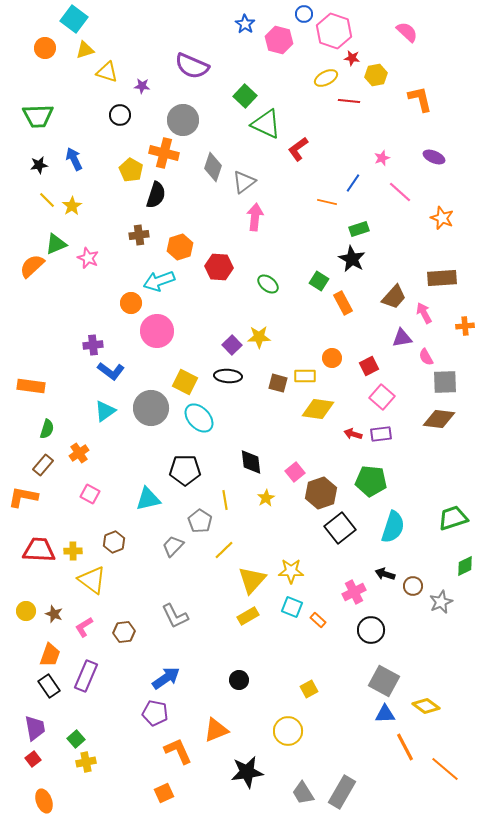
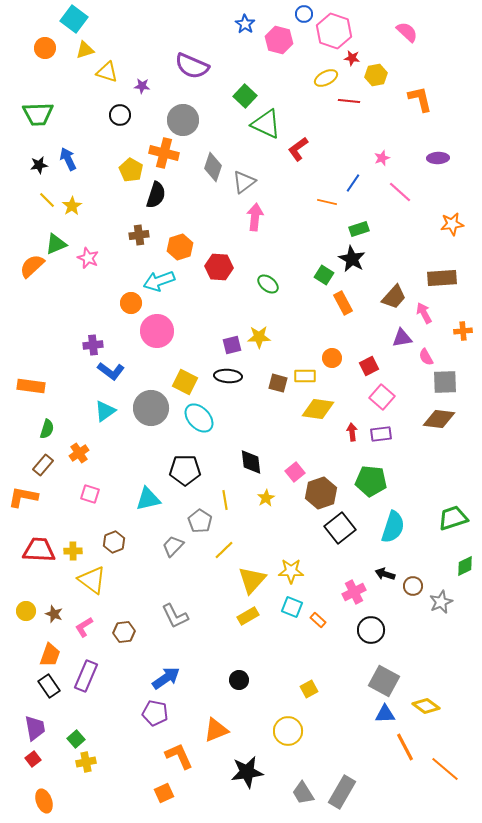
green trapezoid at (38, 116): moved 2 px up
purple ellipse at (434, 157): moved 4 px right, 1 px down; rotated 25 degrees counterclockwise
blue arrow at (74, 159): moved 6 px left
orange star at (442, 218): moved 10 px right, 6 px down; rotated 30 degrees counterclockwise
green square at (319, 281): moved 5 px right, 6 px up
orange cross at (465, 326): moved 2 px left, 5 px down
purple square at (232, 345): rotated 30 degrees clockwise
red arrow at (353, 434): moved 1 px left, 2 px up; rotated 66 degrees clockwise
pink square at (90, 494): rotated 12 degrees counterclockwise
orange L-shape at (178, 751): moved 1 px right, 5 px down
